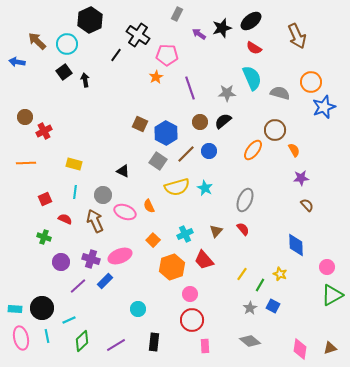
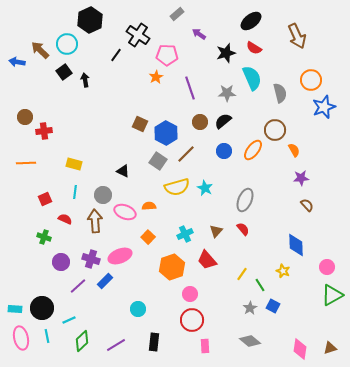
gray rectangle at (177, 14): rotated 24 degrees clockwise
black star at (222, 28): moved 4 px right, 25 px down
brown arrow at (37, 41): moved 3 px right, 9 px down
orange circle at (311, 82): moved 2 px up
gray semicircle at (280, 93): rotated 60 degrees clockwise
red cross at (44, 131): rotated 21 degrees clockwise
blue circle at (209, 151): moved 15 px right
orange semicircle at (149, 206): rotated 112 degrees clockwise
brown arrow at (95, 221): rotated 20 degrees clockwise
orange square at (153, 240): moved 5 px left, 3 px up
red trapezoid at (204, 260): moved 3 px right
yellow star at (280, 274): moved 3 px right, 3 px up
green line at (260, 285): rotated 64 degrees counterclockwise
